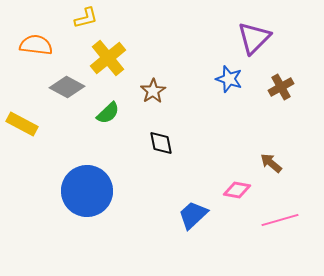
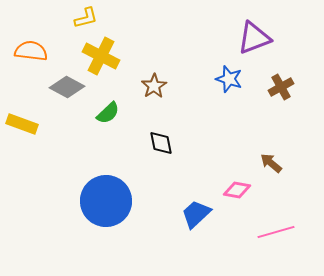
purple triangle: rotated 24 degrees clockwise
orange semicircle: moved 5 px left, 6 px down
yellow cross: moved 7 px left, 2 px up; rotated 24 degrees counterclockwise
brown star: moved 1 px right, 5 px up
yellow rectangle: rotated 8 degrees counterclockwise
blue circle: moved 19 px right, 10 px down
blue trapezoid: moved 3 px right, 1 px up
pink line: moved 4 px left, 12 px down
